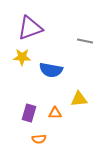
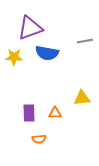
gray line: rotated 21 degrees counterclockwise
yellow star: moved 8 px left
blue semicircle: moved 4 px left, 17 px up
yellow triangle: moved 3 px right, 1 px up
purple rectangle: rotated 18 degrees counterclockwise
